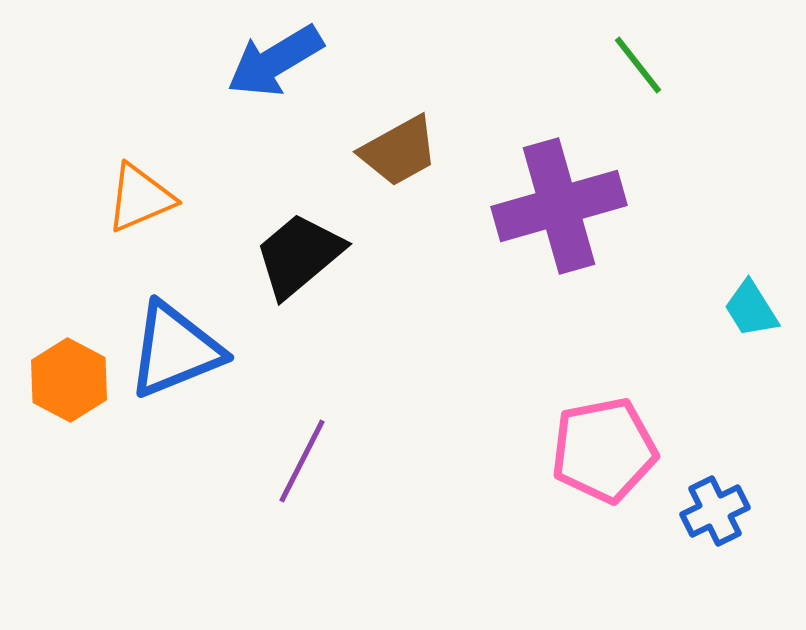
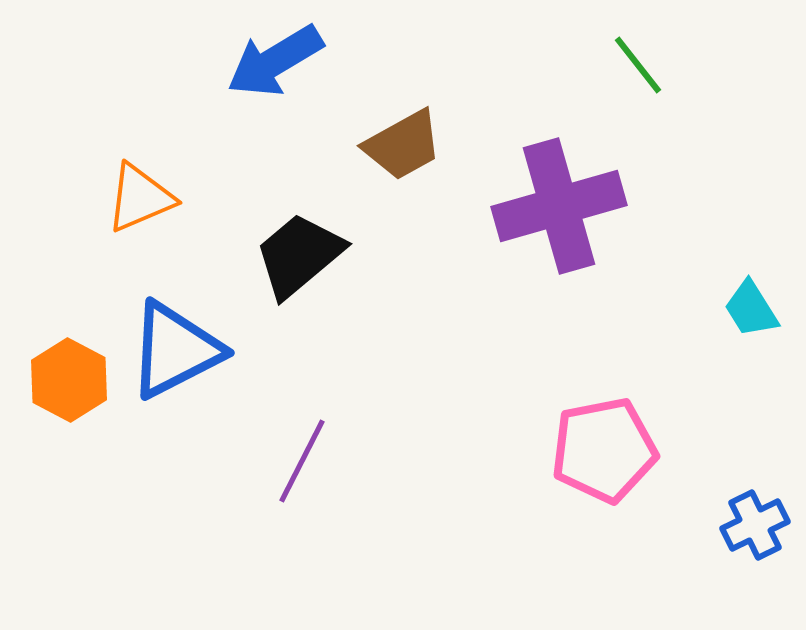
brown trapezoid: moved 4 px right, 6 px up
blue triangle: rotated 5 degrees counterclockwise
blue cross: moved 40 px right, 14 px down
